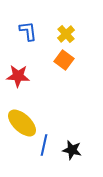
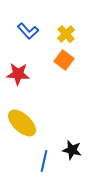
blue L-shape: rotated 145 degrees clockwise
red star: moved 2 px up
blue line: moved 16 px down
